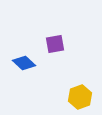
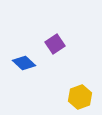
purple square: rotated 24 degrees counterclockwise
